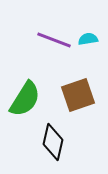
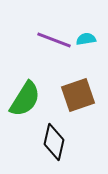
cyan semicircle: moved 2 px left
black diamond: moved 1 px right
